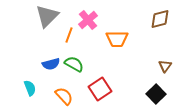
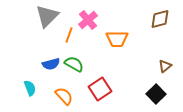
brown triangle: rotated 16 degrees clockwise
